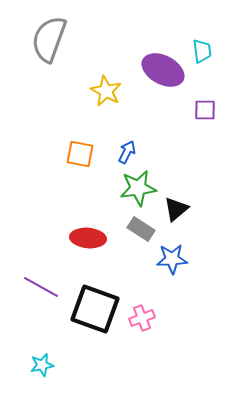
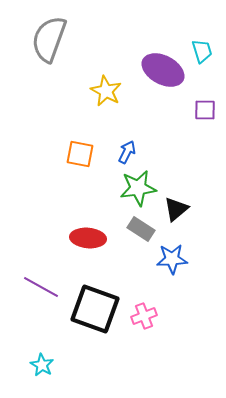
cyan trapezoid: rotated 10 degrees counterclockwise
pink cross: moved 2 px right, 2 px up
cyan star: rotated 30 degrees counterclockwise
